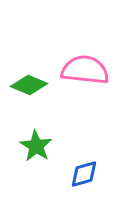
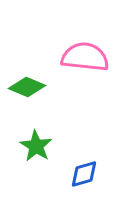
pink semicircle: moved 13 px up
green diamond: moved 2 px left, 2 px down
